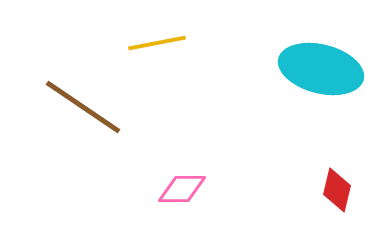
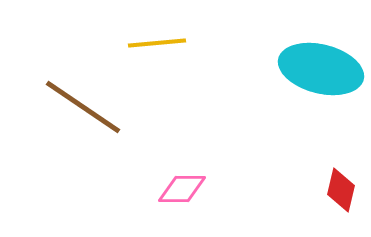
yellow line: rotated 6 degrees clockwise
red diamond: moved 4 px right
